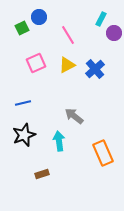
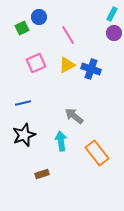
cyan rectangle: moved 11 px right, 5 px up
blue cross: moved 4 px left; rotated 30 degrees counterclockwise
cyan arrow: moved 2 px right
orange rectangle: moved 6 px left; rotated 15 degrees counterclockwise
